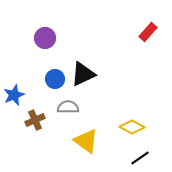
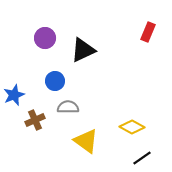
red rectangle: rotated 18 degrees counterclockwise
black triangle: moved 24 px up
blue circle: moved 2 px down
black line: moved 2 px right
